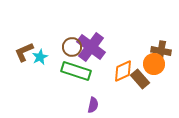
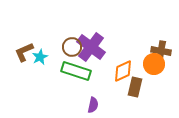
brown rectangle: moved 5 px left, 8 px down; rotated 54 degrees clockwise
